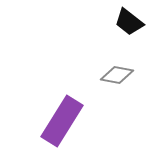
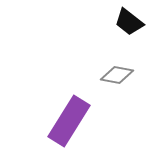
purple rectangle: moved 7 px right
